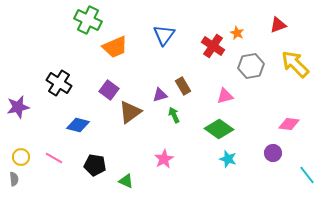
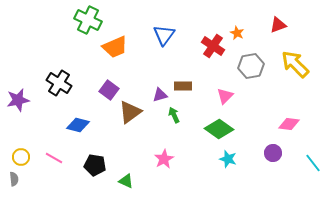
brown rectangle: rotated 60 degrees counterclockwise
pink triangle: rotated 30 degrees counterclockwise
purple star: moved 7 px up
cyan line: moved 6 px right, 12 px up
